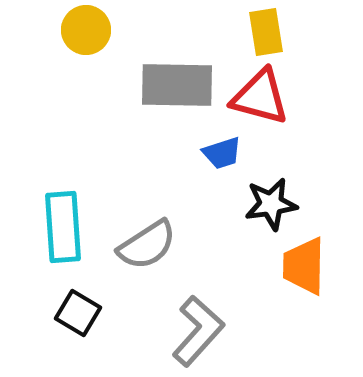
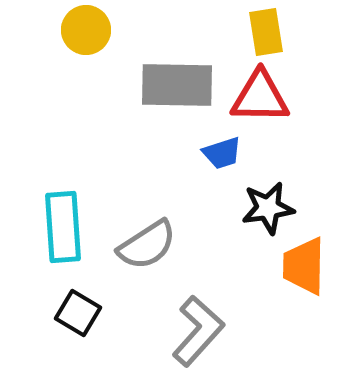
red triangle: rotated 14 degrees counterclockwise
black star: moved 3 px left, 4 px down
